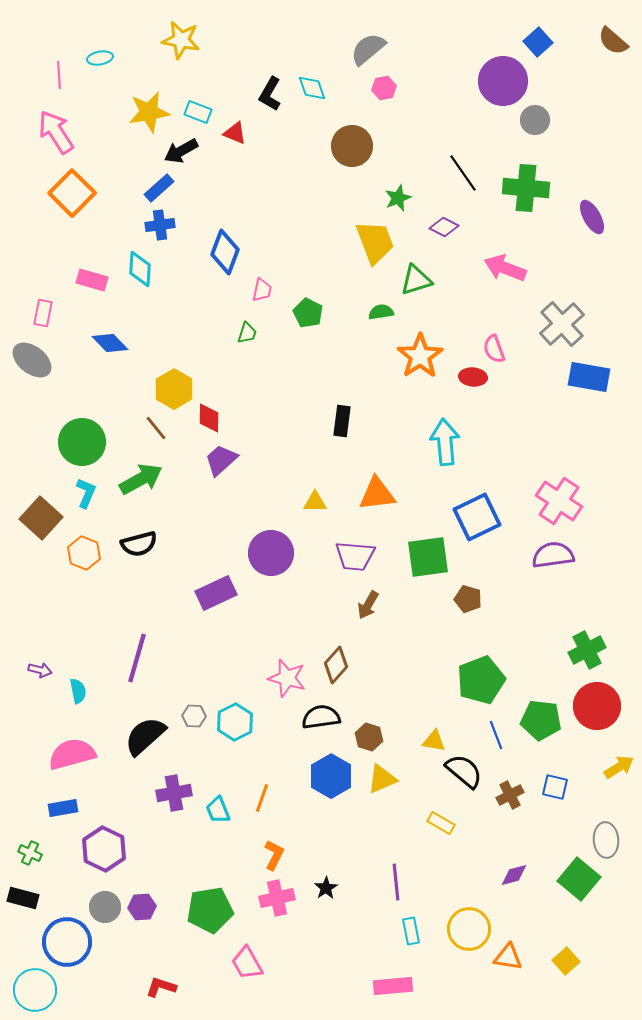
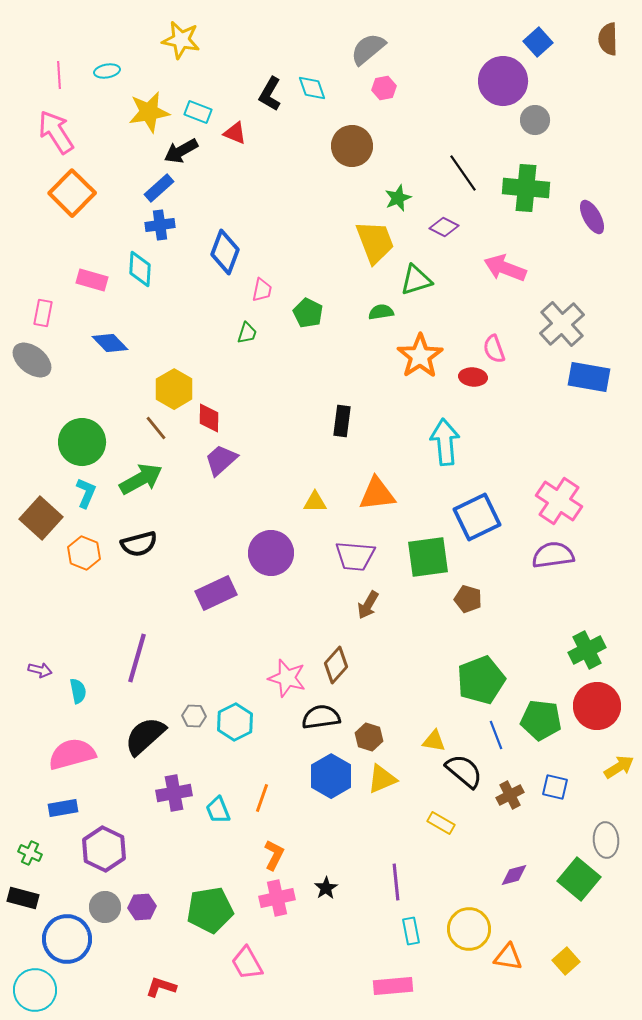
brown semicircle at (613, 41): moved 5 px left, 2 px up; rotated 48 degrees clockwise
cyan ellipse at (100, 58): moved 7 px right, 13 px down
blue circle at (67, 942): moved 3 px up
